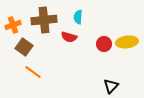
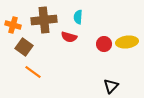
orange cross: rotated 35 degrees clockwise
